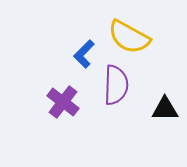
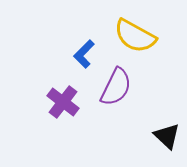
yellow semicircle: moved 6 px right, 1 px up
purple semicircle: moved 2 px down; rotated 24 degrees clockwise
black triangle: moved 2 px right, 27 px down; rotated 44 degrees clockwise
